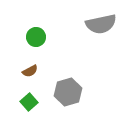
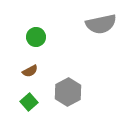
gray hexagon: rotated 12 degrees counterclockwise
